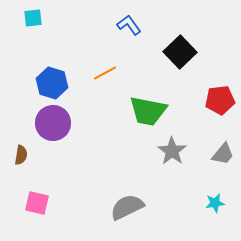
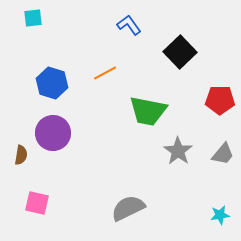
red pentagon: rotated 8 degrees clockwise
purple circle: moved 10 px down
gray star: moved 6 px right
cyan star: moved 5 px right, 12 px down
gray semicircle: moved 1 px right, 1 px down
